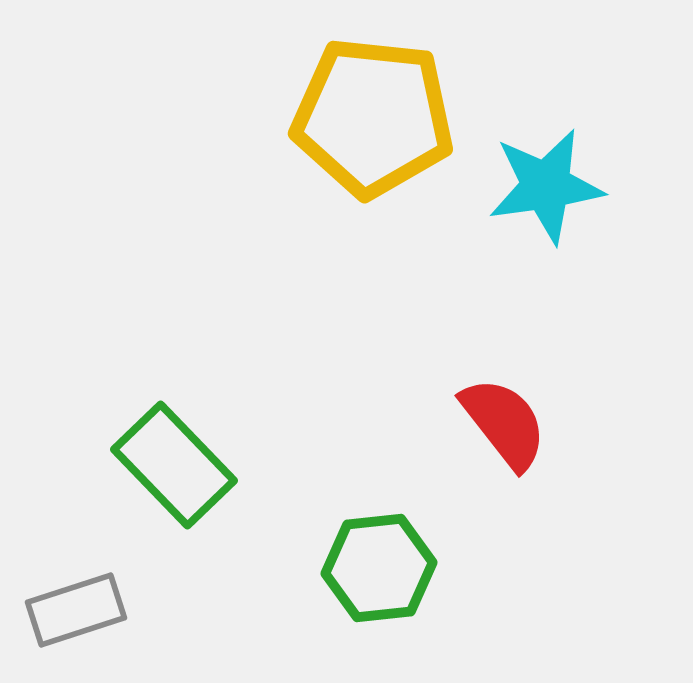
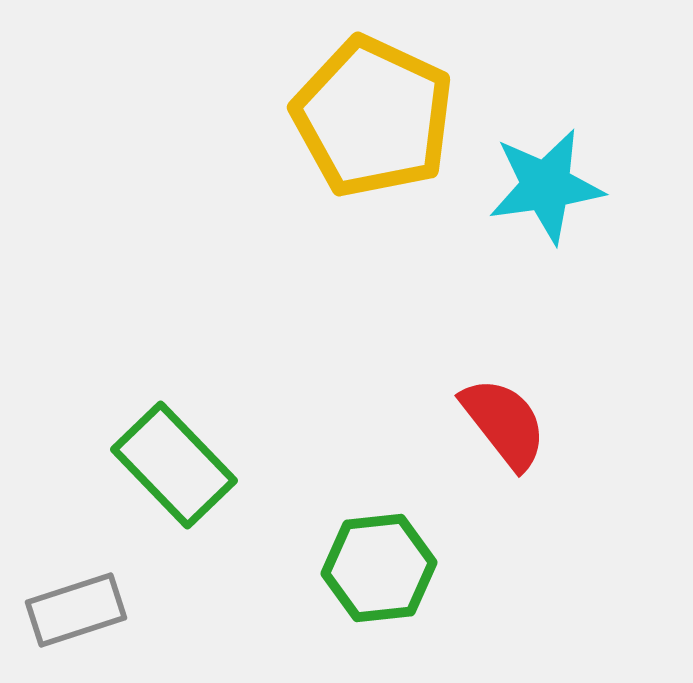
yellow pentagon: rotated 19 degrees clockwise
